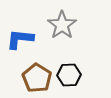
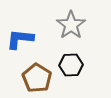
gray star: moved 9 px right
black hexagon: moved 2 px right, 10 px up
